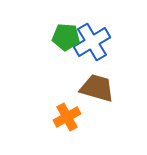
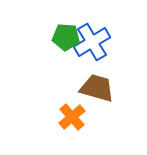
orange cross: moved 5 px right; rotated 12 degrees counterclockwise
